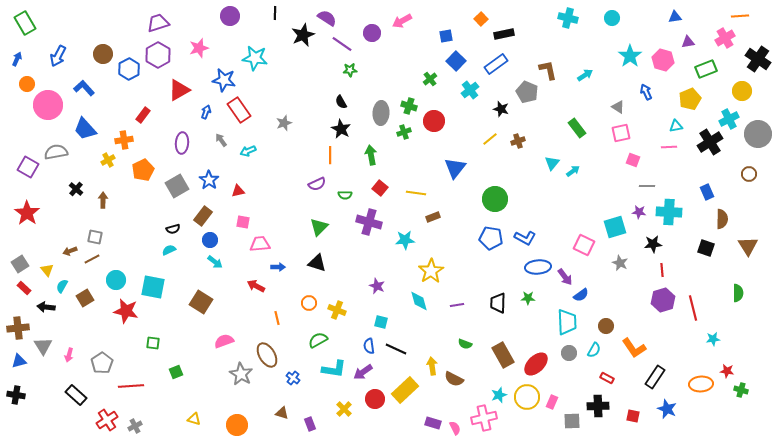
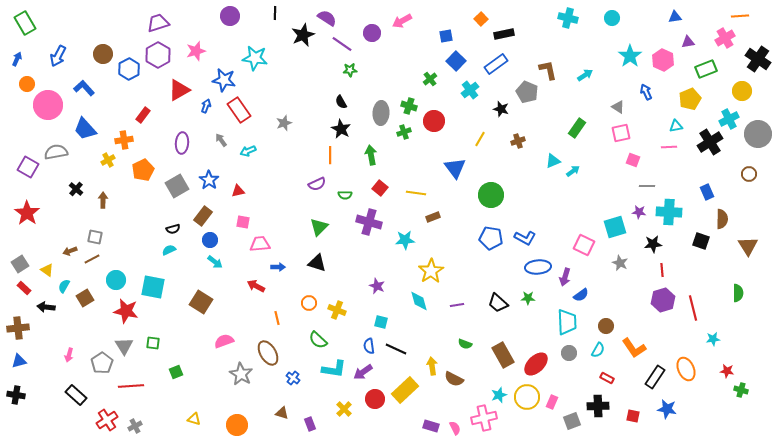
pink star at (199, 48): moved 3 px left, 3 px down
pink hexagon at (663, 60): rotated 10 degrees clockwise
blue arrow at (206, 112): moved 6 px up
green rectangle at (577, 128): rotated 72 degrees clockwise
yellow line at (490, 139): moved 10 px left; rotated 21 degrees counterclockwise
cyan triangle at (552, 163): moved 1 px right, 2 px up; rotated 28 degrees clockwise
blue triangle at (455, 168): rotated 15 degrees counterclockwise
green circle at (495, 199): moved 4 px left, 4 px up
black square at (706, 248): moved 5 px left, 7 px up
yellow triangle at (47, 270): rotated 16 degrees counterclockwise
purple arrow at (565, 277): rotated 54 degrees clockwise
cyan semicircle at (62, 286): moved 2 px right
black trapezoid at (498, 303): rotated 50 degrees counterclockwise
green semicircle at (318, 340): rotated 108 degrees counterclockwise
gray triangle at (43, 346): moved 81 px right
cyan semicircle at (594, 350): moved 4 px right
brown ellipse at (267, 355): moved 1 px right, 2 px up
orange ellipse at (701, 384): moved 15 px left, 15 px up; rotated 70 degrees clockwise
blue star at (667, 409): rotated 12 degrees counterclockwise
gray square at (572, 421): rotated 18 degrees counterclockwise
purple rectangle at (433, 423): moved 2 px left, 3 px down
